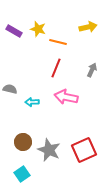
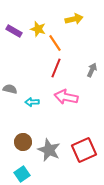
yellow arrow: moved 14 px left, 8 px up
orange line: moved 3 px left, 1 px down; rotated 42 degrees clockwise
